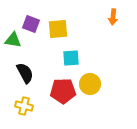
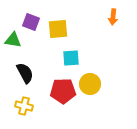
purple square: moved 2 px up
